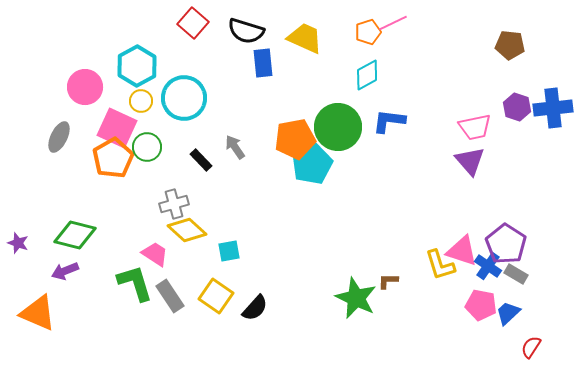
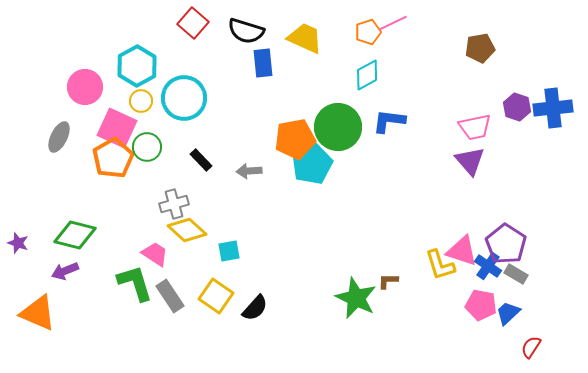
brown pentagon at (510, 45): moved 30 px left, 3 px down; rotated 16 degrees counterclockwise
gray arrow at (235, 147): moved 14 px right, 24 px down; rotated 60 degrees counterclockwise
